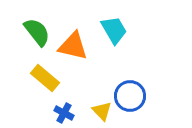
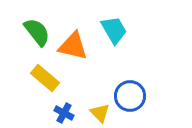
yellow triangle: moved 2 px left, 2 px down
